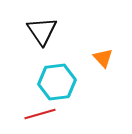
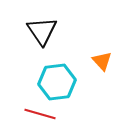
orange triangle: moved 1 px left, 3 px down
red line: rotated 32 degrees clockwise
